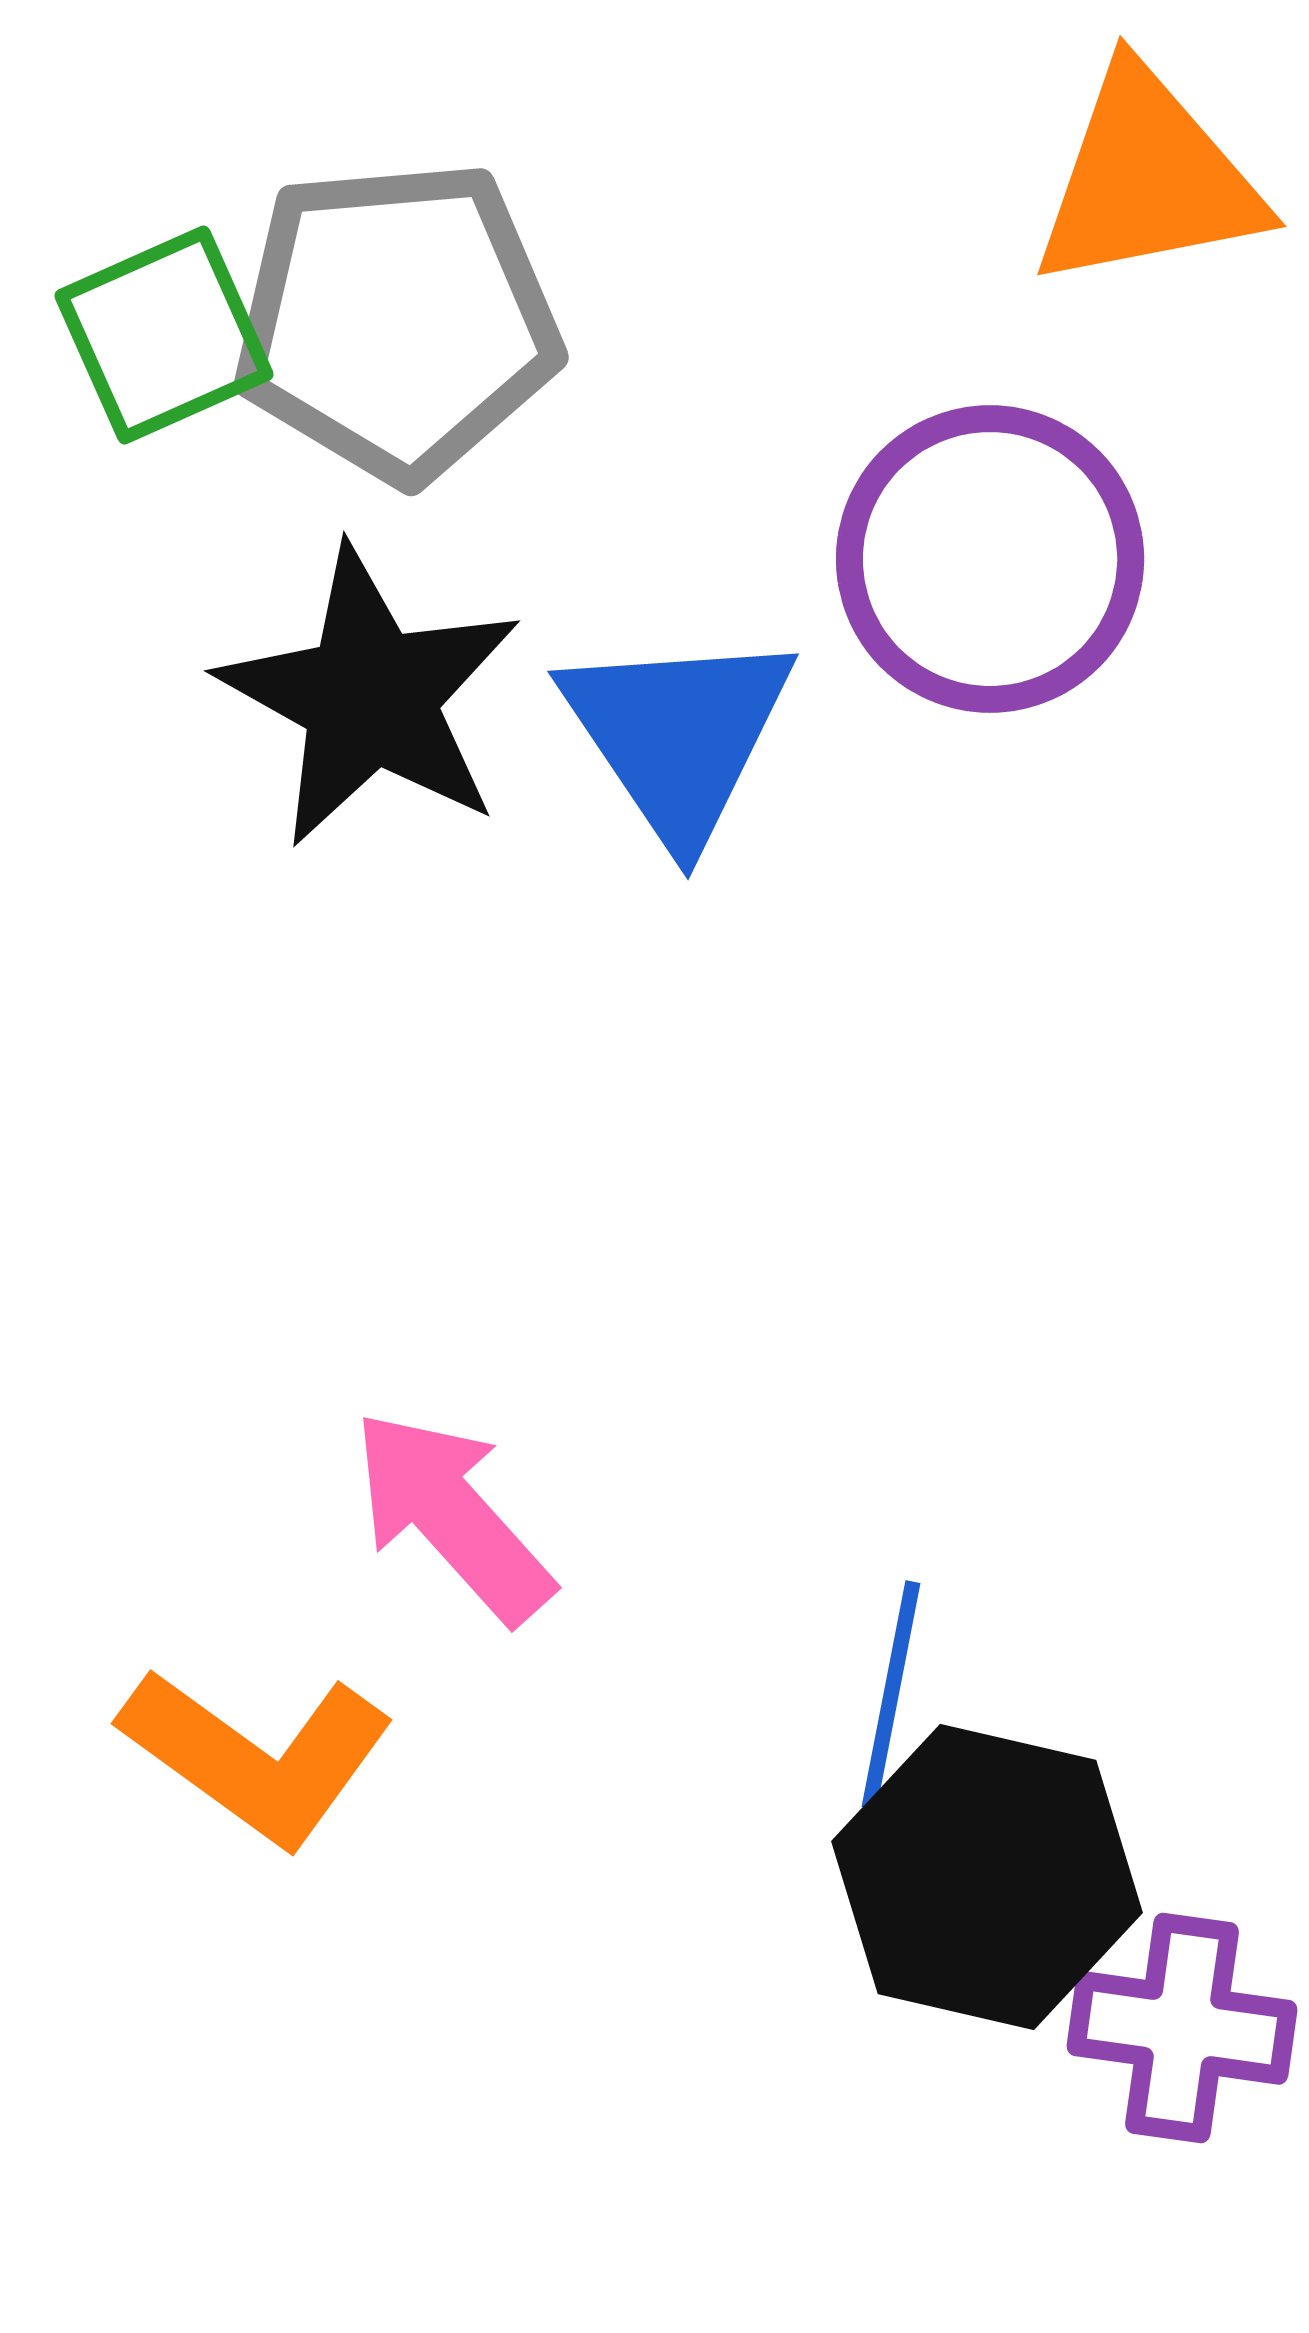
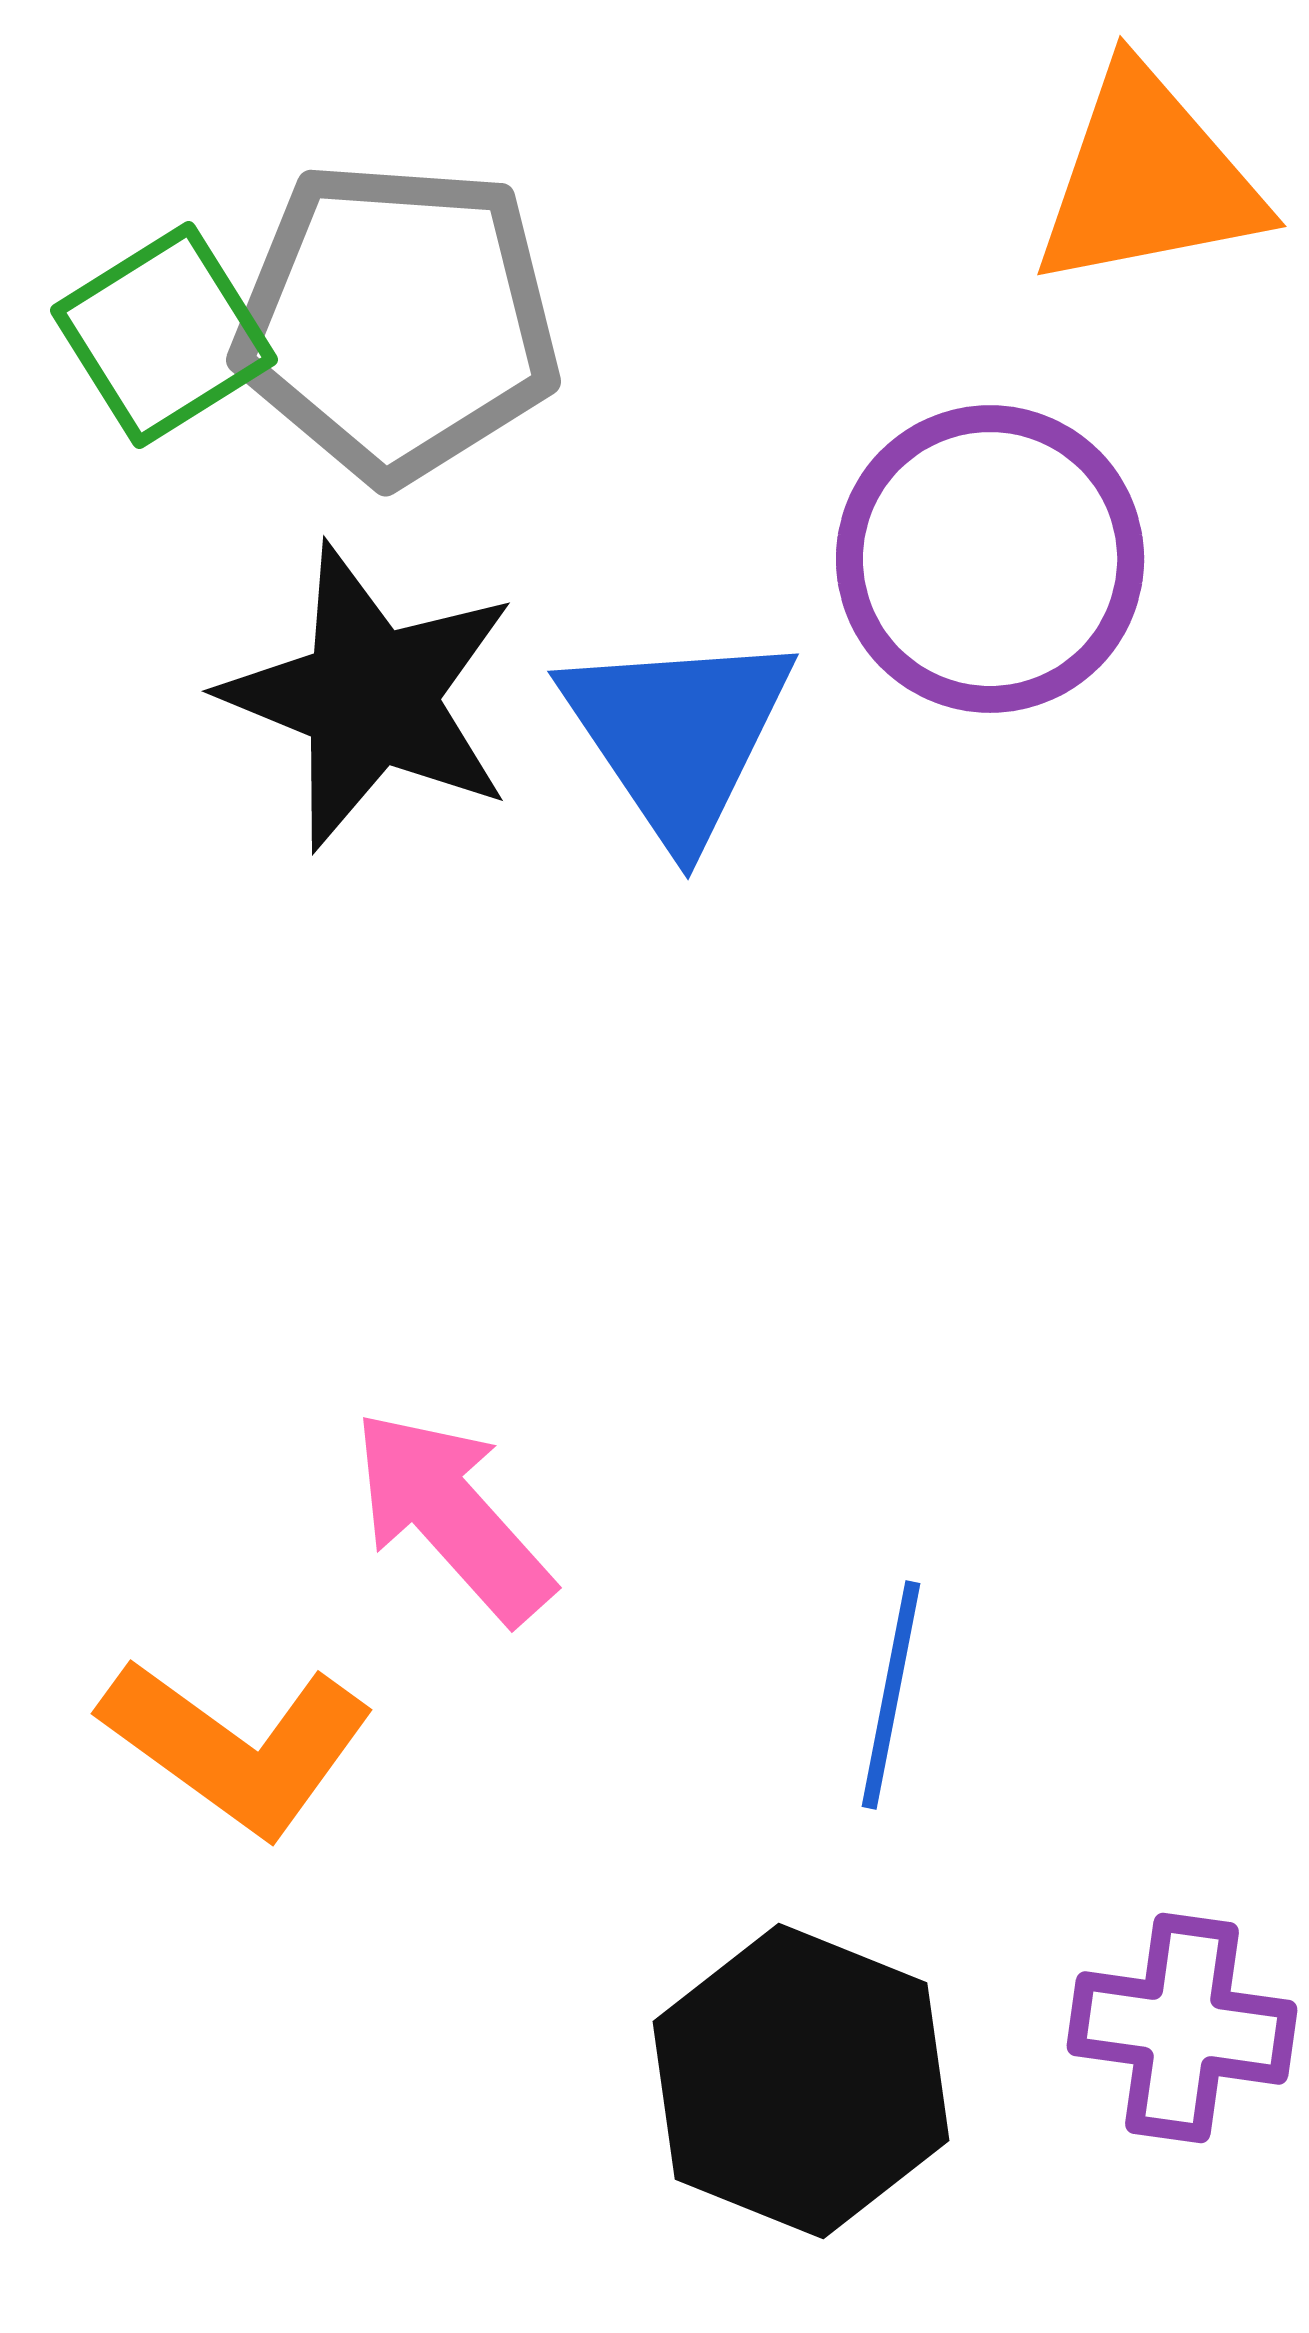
gray pentagon: rotated 9 degrees clockwise
green square: rotated 8 degrees counterclockwise
black star: rotated 7 degrees counterclockwise
orange L-shape: moved 20 px left, 10 px up
black hexagon: moved 186 px left, 204 px down; rotated 9 degrees clockwise
